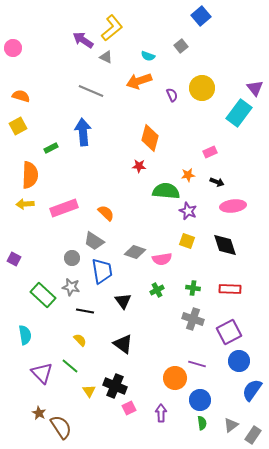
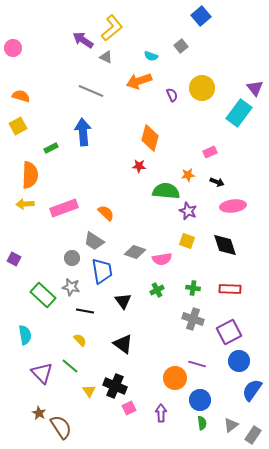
cyan semicircle at (148, 56): moved 3 px right
